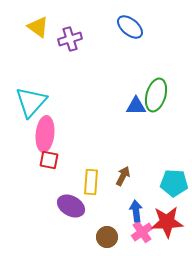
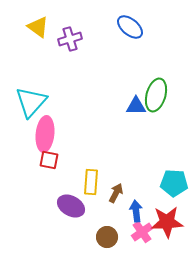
brown arrow: moved 7 px left, 17 px down
